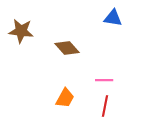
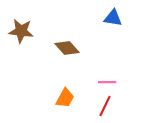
pink line: moved 3 px right, 2 px down
red line: rotated 15 degrees clockwise
